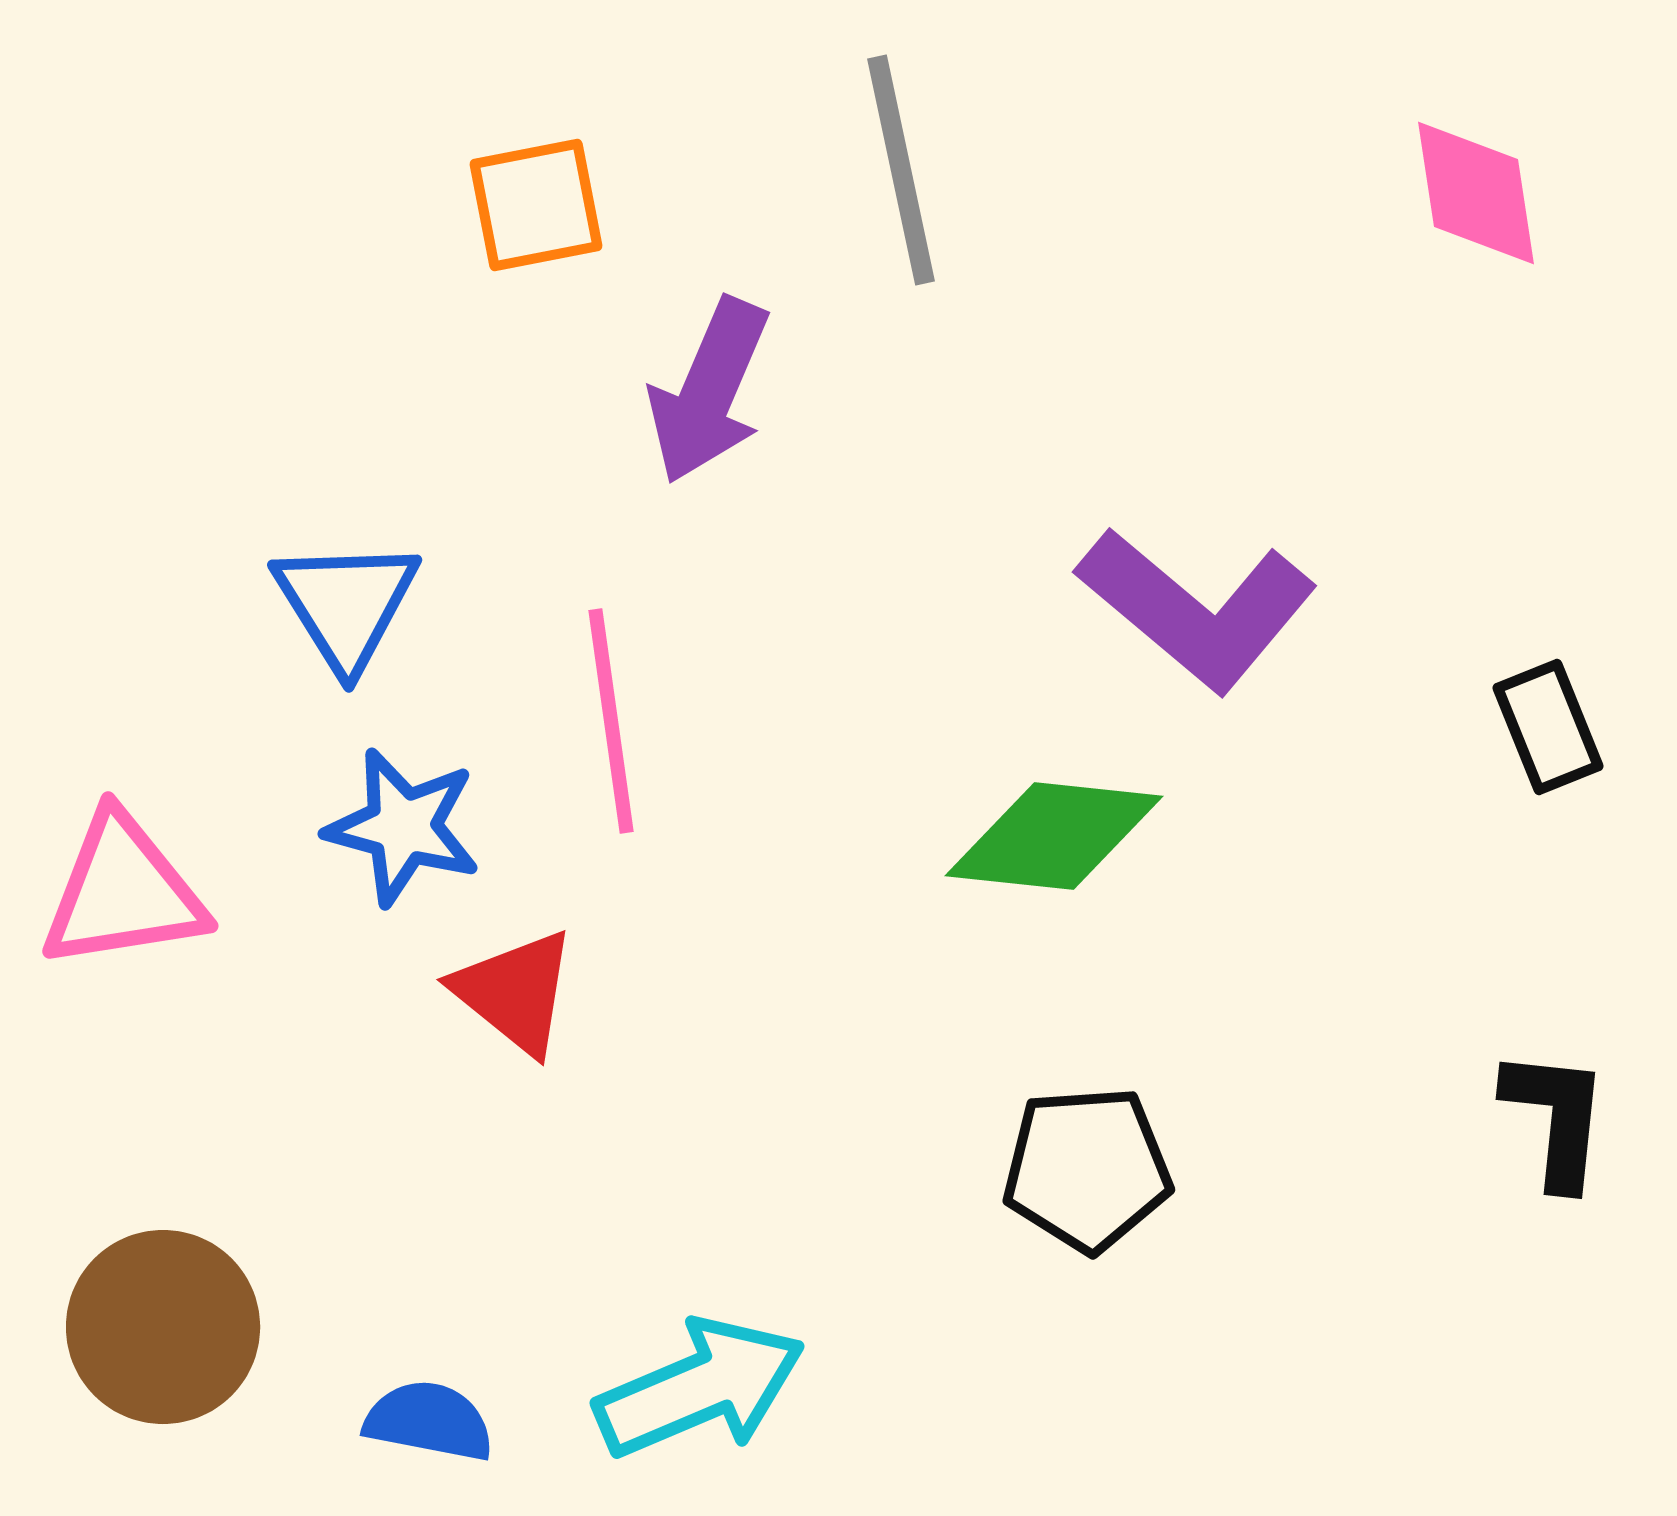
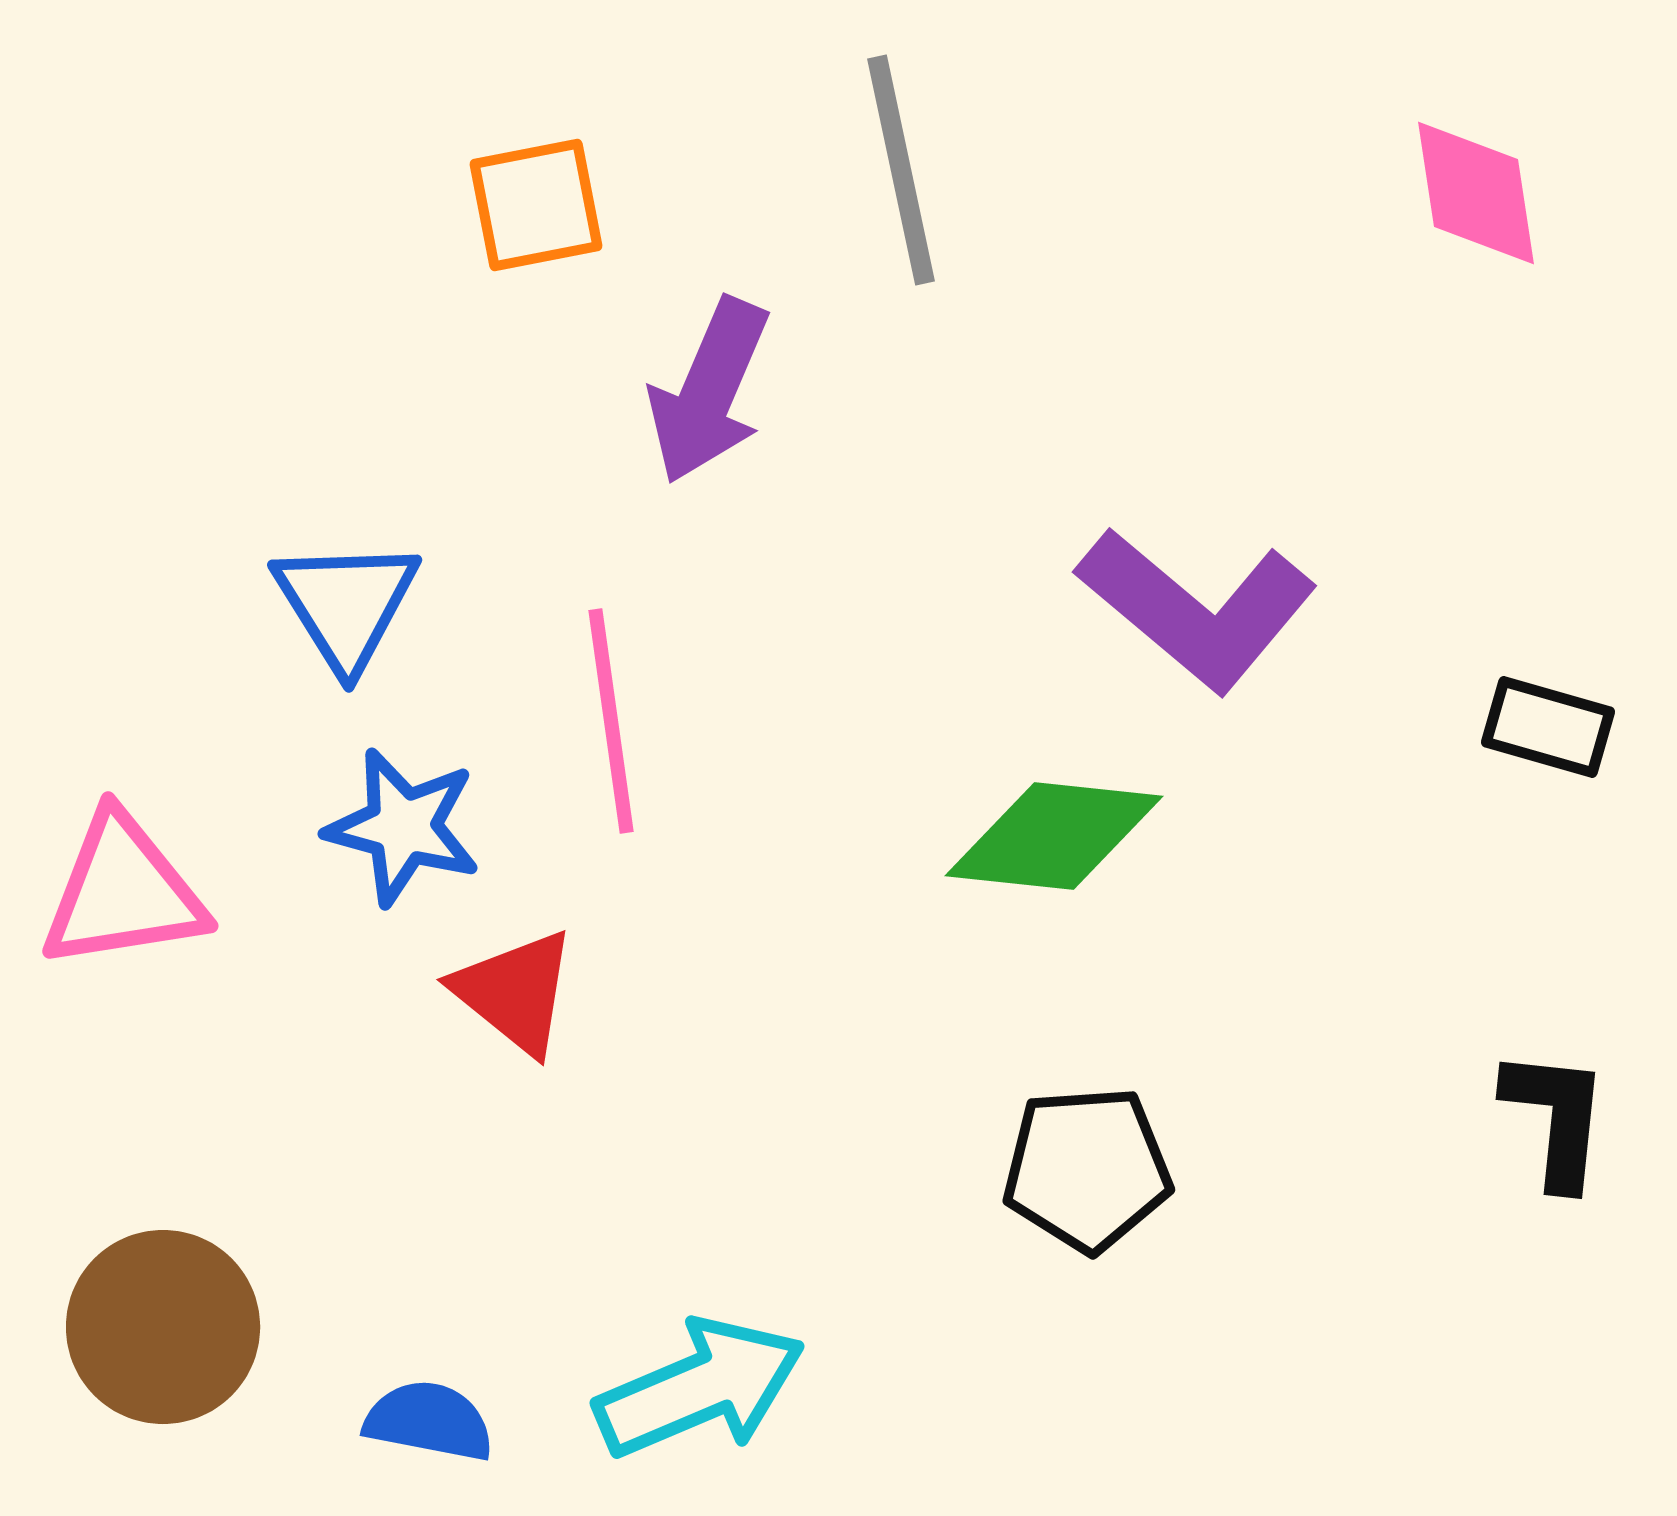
black rectangle: rotated 52 degrees counterclockwise
